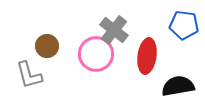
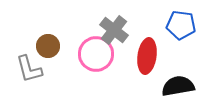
blue pentagon: moved 3 px left
brown circle: moved 1 px right
gray L-shape: moved 6 px up
